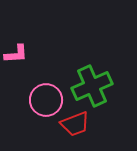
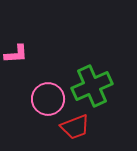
pink circle: moved 2 px right, 1 px up
red trapezoid: moved 3 px down
